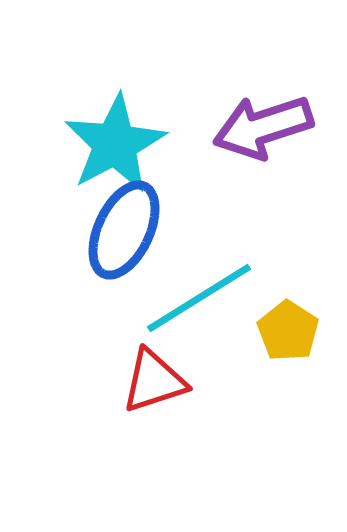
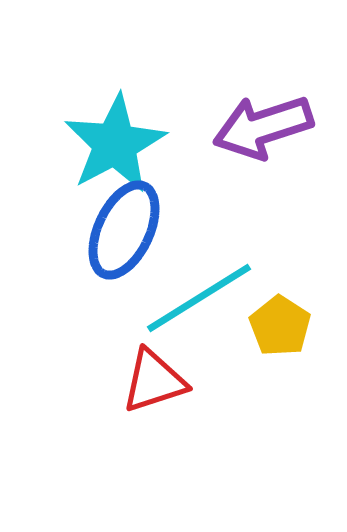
yellow pentagon: moved 8 px left, 5 px up
